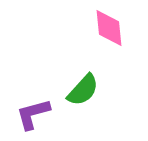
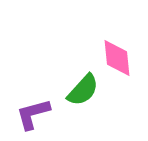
pink diamond: moved 8 px right, 30 px down
